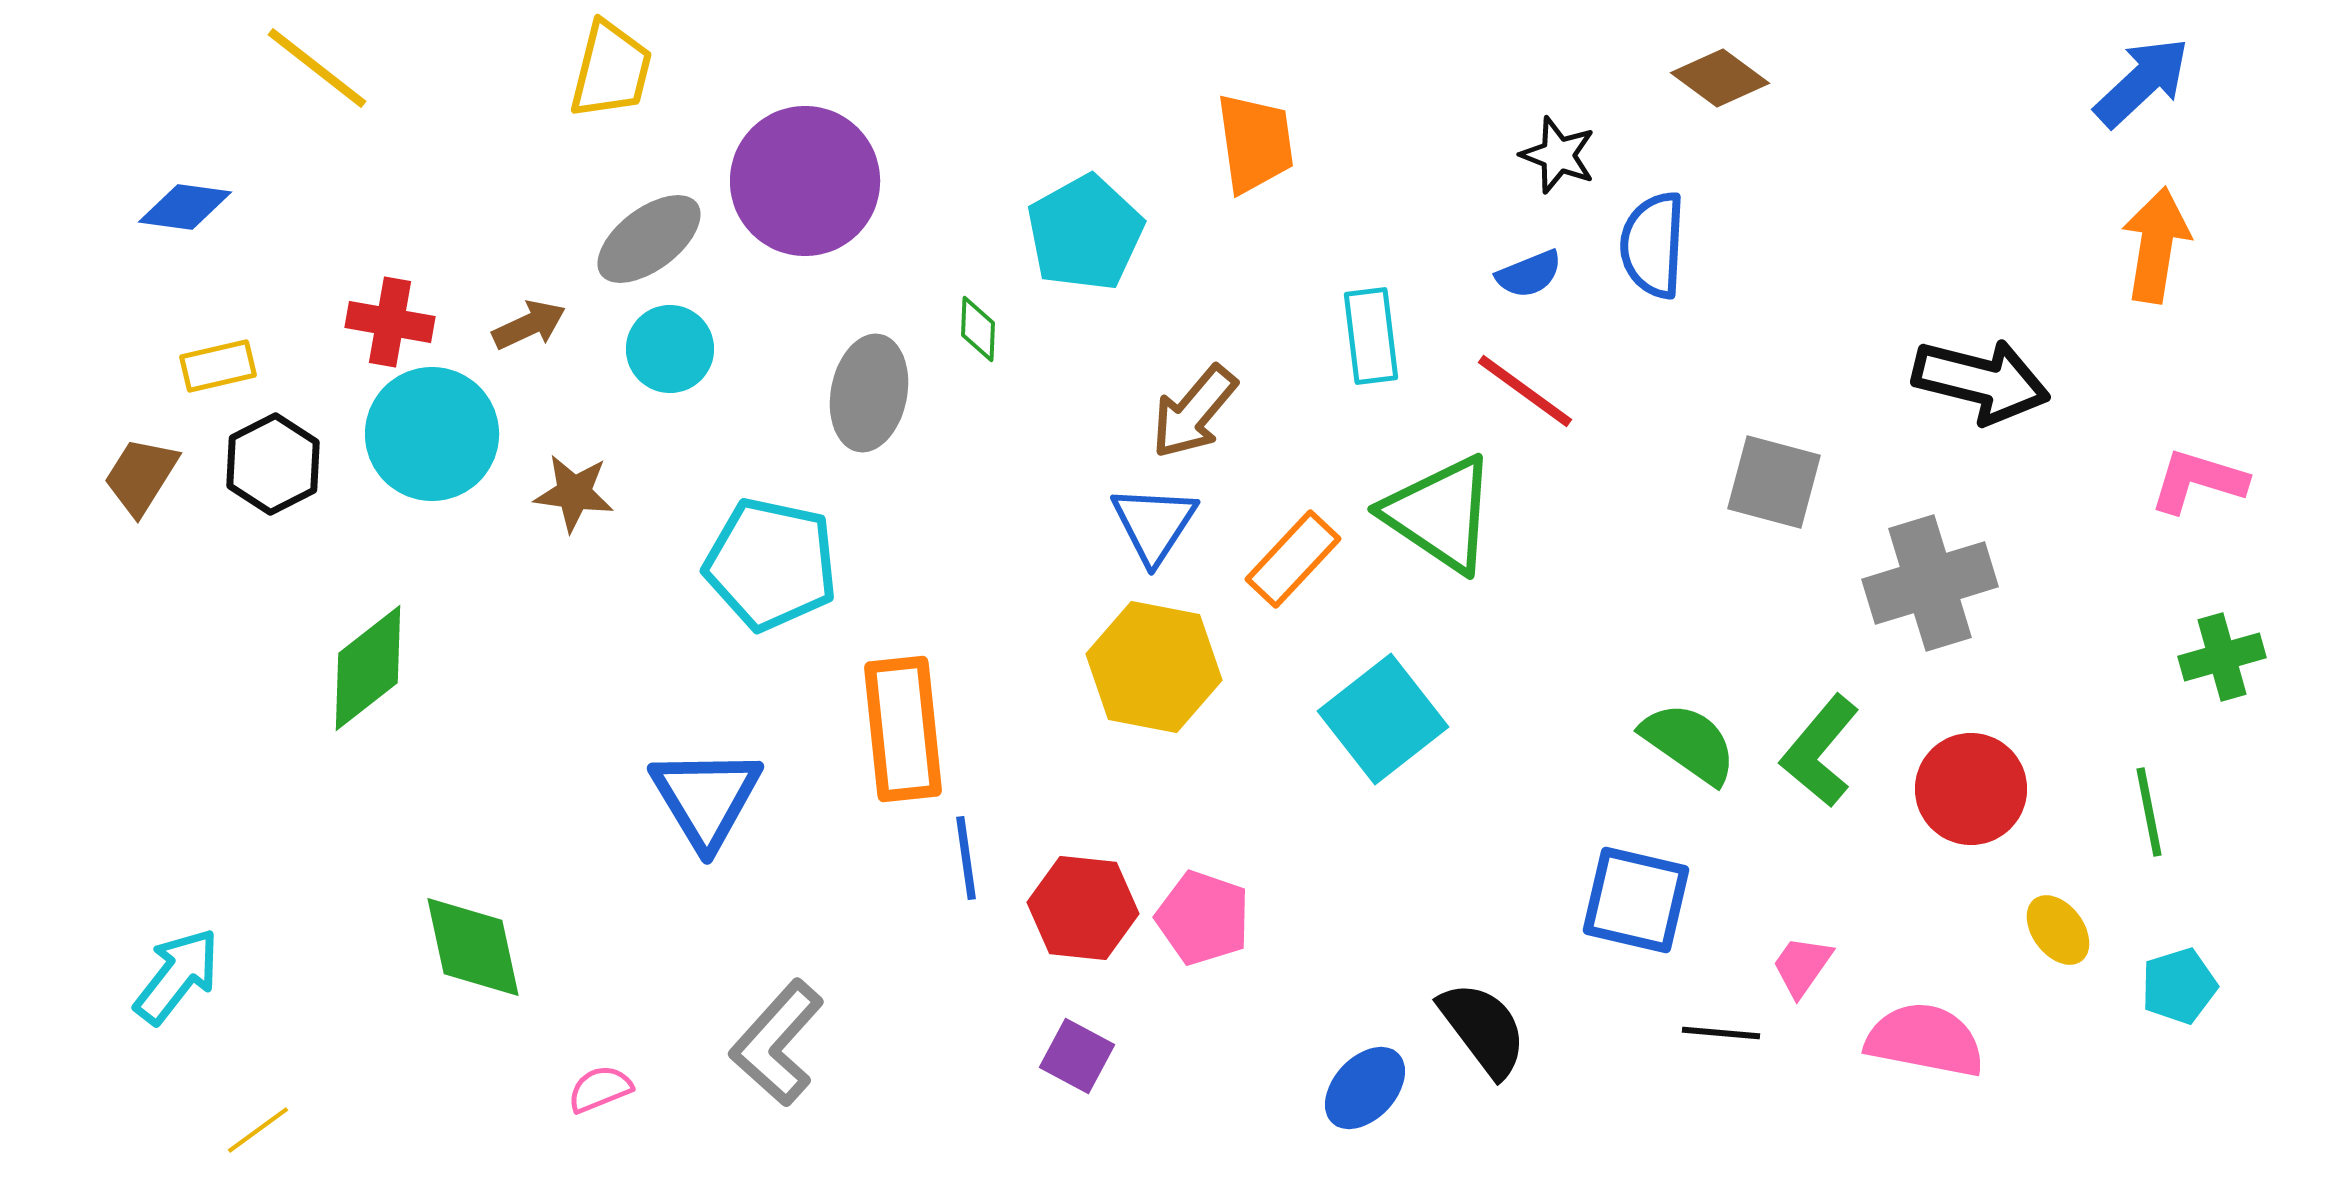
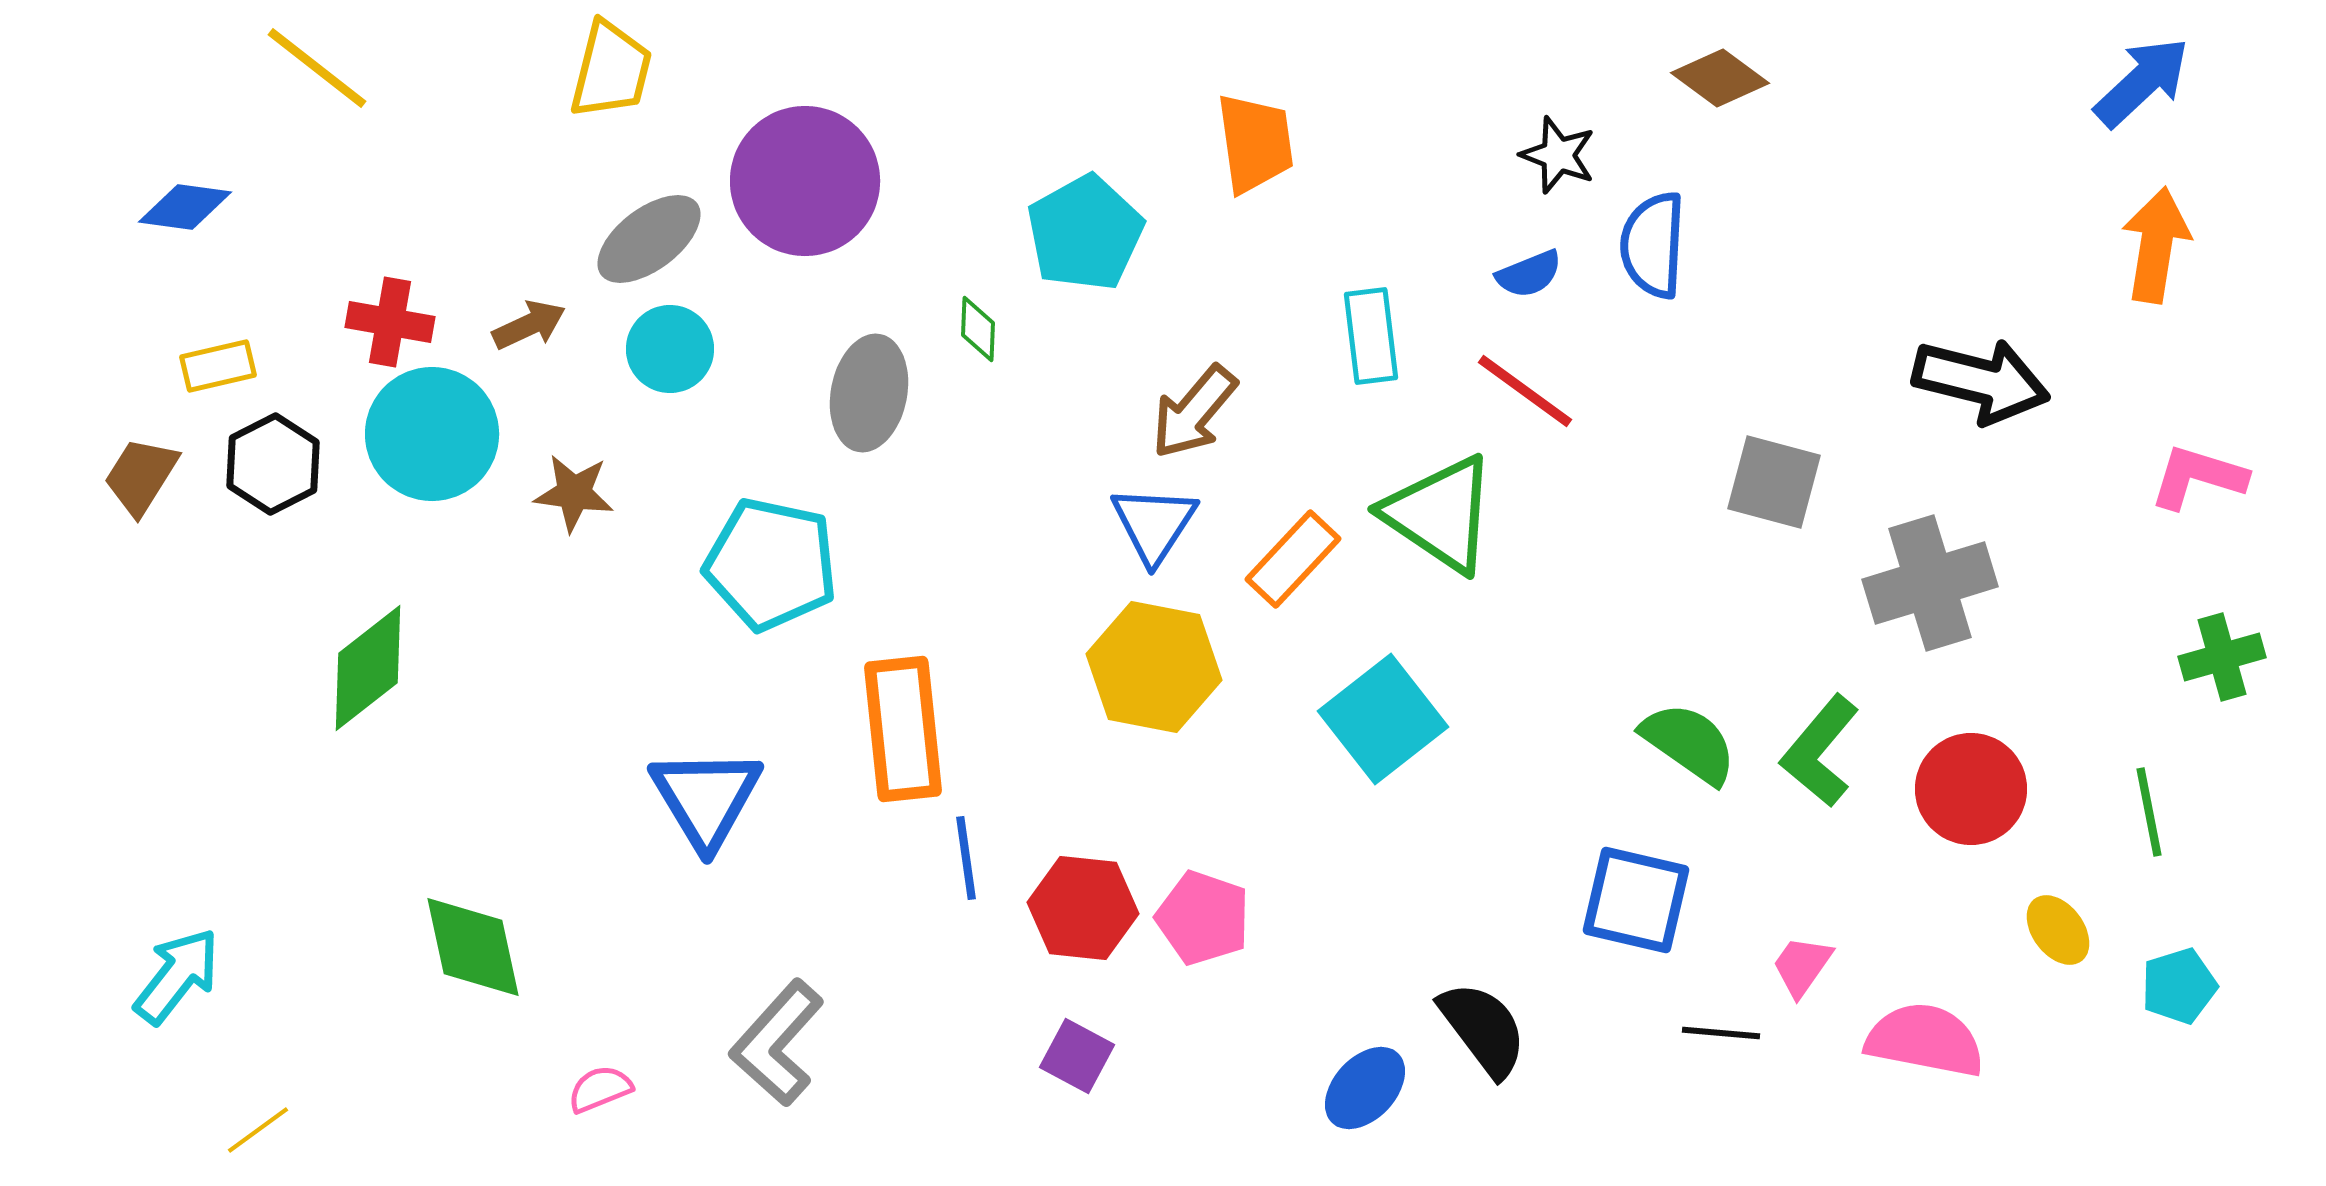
pink L-shape at (2198, 481): moved 4 px up
